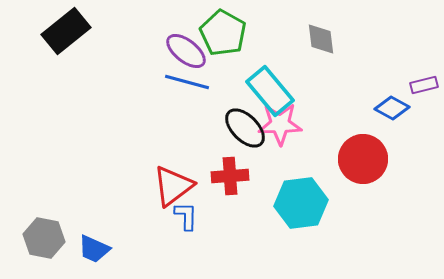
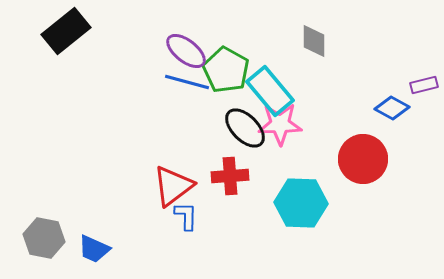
green pentagon: moved 3 px right, 37 px down
gray diamond: moved 7 px left, 2 px down; rotated 8 degrees clockwise
cyan hexagon: rotated 9 degrees clockwise
